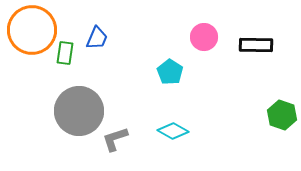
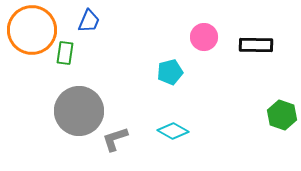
blue trapezoid: moved 8 px left, 17 px up
cyan pentagon: rotated 25 degrees clockwise
